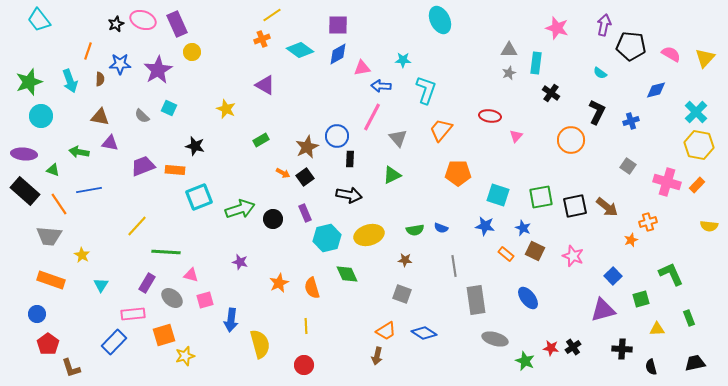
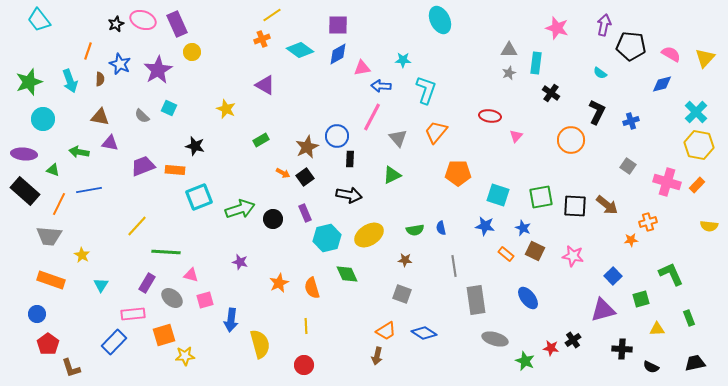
blue star at (120, 64): rotated 25 degrees clockwise
blue diamond at (656, 90): moved 6 px right, 6 px up
cyan circle at (41, 116): moved 2 px right, 3 px down
orange trapezoid at (441, 130): moved 5 px left, 2 px down
orange line at (59, 204): rotated 60 degrees clockwise
black square at (575, 206): rotated 15 degrees clockwise
brown arrow at (607, 207): moved 2 px up
blue semicircle at (441, 228): rotated 56 degrees clockwise
yellow ellipse at (369, 235): rotated 16 degrees counterclockwise
orange star at (631, 240): rotated 16 degrees clockwise
pink star at (573, 256): rotated 10 degrees counterclockwise
black cross at (573, 347): moved 7 px up
yellow star at (185, 356): rotated 12 degrees clockwise
black semicircle at (651, 367): rotated 49 degrees counterclockwise
